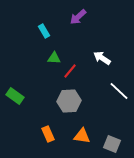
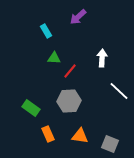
cyan rectangle: moved 2 px right
white arrow: rotated 60 degrees clockwise
green rectangle: moved 16 px right, 12 px down
orange triangle: moved 2 px left
gray square: moved 2 px left
